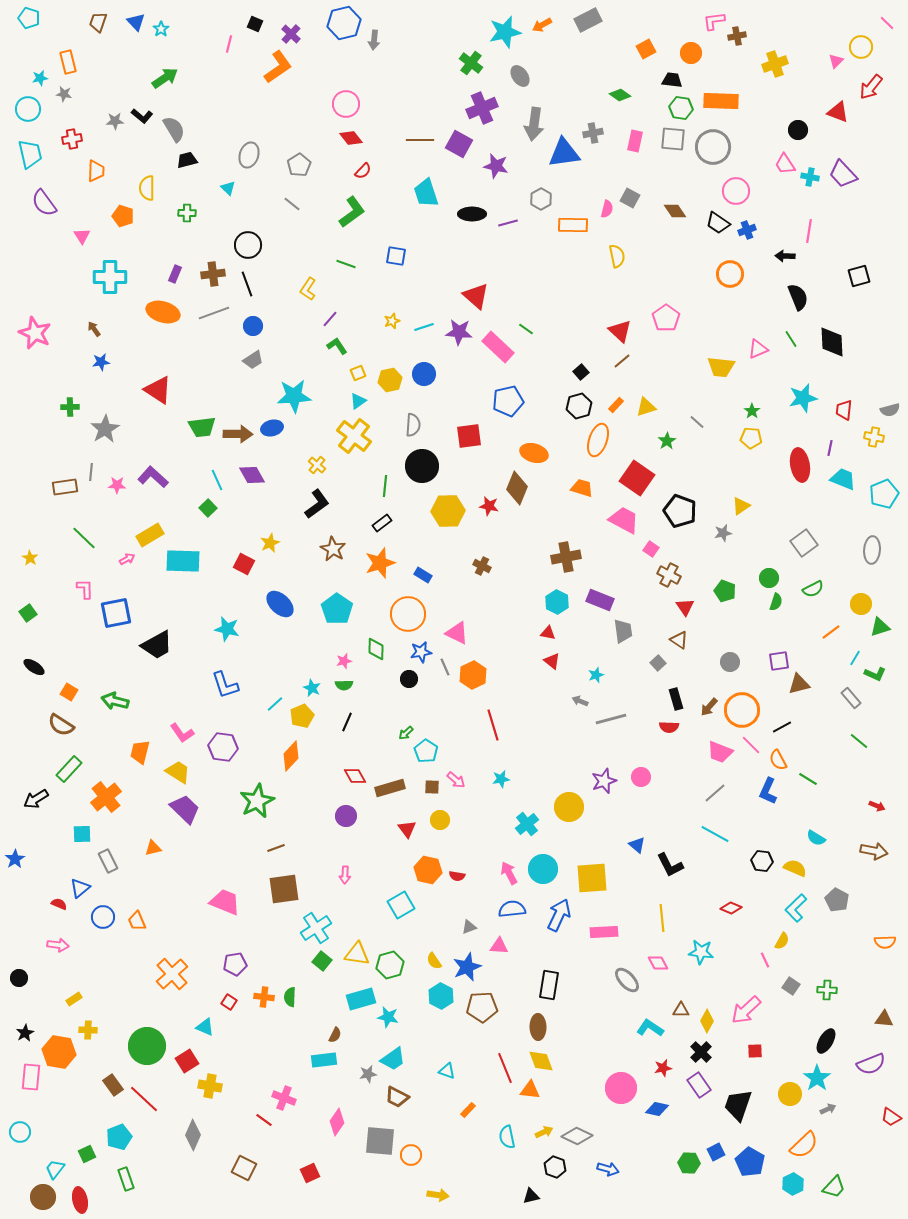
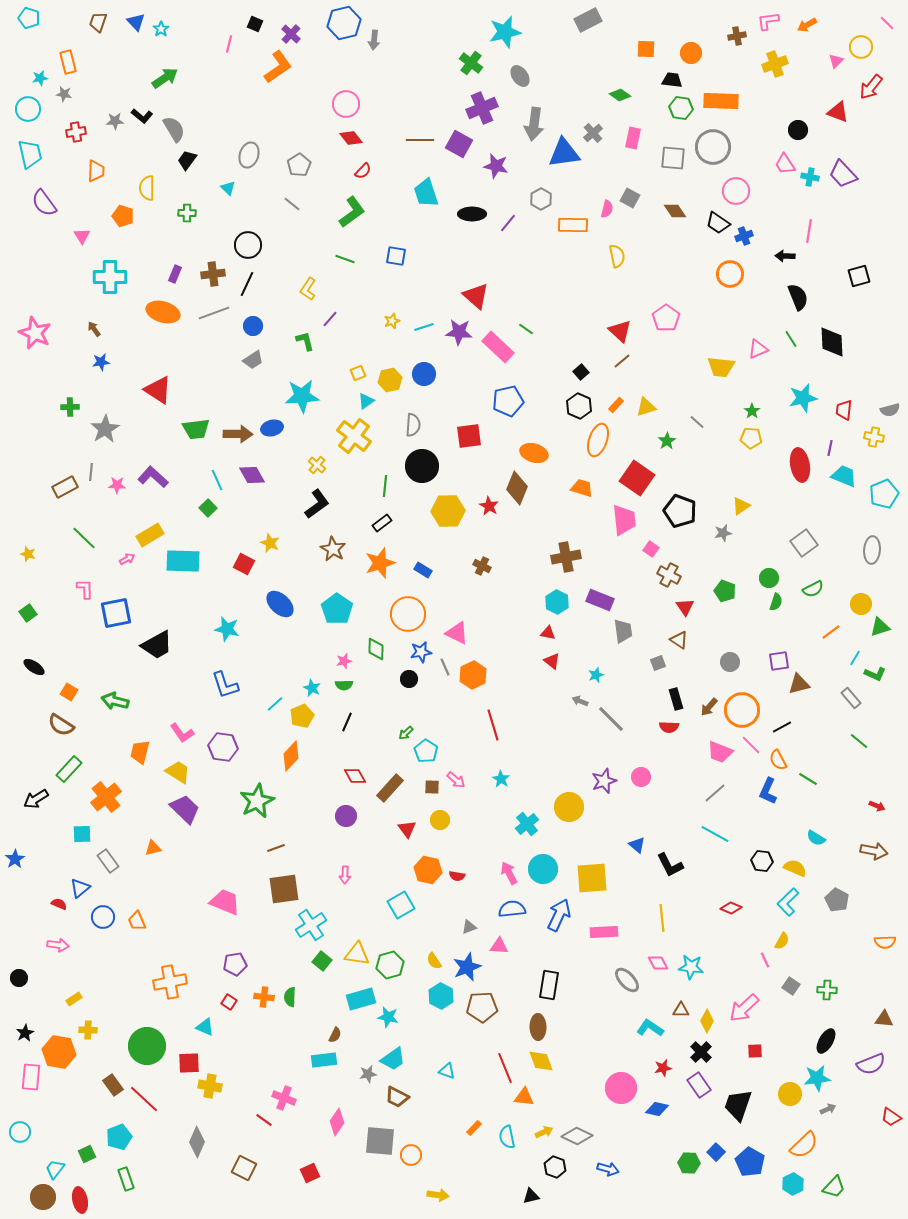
pink L-shape at (714, 21): moved 54 px right
orange arrow at (542, 25): moved 265 px right
orange square at (646, 49): rotated 30 degrees clockwise
gray cross at (593, 133): rotated 30 degrees counterclockwise
red cross at (72, 139): moved 4 px right, 7 px up
gray square at (673, 139): moved 19 px down
pink rectangle at (635, 141): moved 2 px left, 3 px up
black trapezoid at (187, 160): rotated 40 degrees counterclockwise
purple line at (508, 223): rotated 36 degrees counterclockwise
blue cross at (747, 230): moved 3 px left, 6 px down
green line at (346, 264): moved 1 px left, 5 px up
black line at (247, 284): rotated 45 degrees clockwise
green L-shape at (337, 346): moved 32 px left, 5 px up; rotated 20 degrees clockwise
cyan star at (294, 396): moved 8 px right
cyan triangle at (358, 401): moved 8 px right
black hexagon at (579, 406): rotated 20 degrees counterclockwise
green trapezoid at (202, 427): moved 6 px left, 2 px down
cyan trapezoid at (843, 479): moved 1 px right, 3 px up
brown rectangle at (65, 487): rotated 20 degrees counterclockwise
red star at (489, 506): rotated 18 degrees clockwise
pink trapezoid at (624, 520): rotated 56 degrees clockwise
yellow star at (270, 543): rotated 24 degrees counterclockwise
yellow star at (30, 558): moved 2 px left, 4 px up; rotated 14 degrees counterclockwise
blue rectangle at (423, 575): moved 5 px up
gray square at (658, 663): rotated 21 degrees clockwise
gray line at (611, 719): rotated 60 degrees clockwise
cyan star at (501, 779): rotated 30 degrees counterclockwise
brown rectangle at (390, 788): rotated 32 degrees counterclockwise
gray rectangle at (108, 861): rotated 10 degrees counterclockwise
cyan L-shape at (796, 908): moved 8 px left, 6 px up
cyan cross at (316, 928): moved 5 px left, 3 px up
cyan star at (701, 952): moved 10 px left, 15 px down
orange cross at (172, 974): moved 2 px left, 8 px down; rotated 32 degrees clockwise
pink arrow at (746, 1010): moved 2 px left, 2 px up
red square at (187, 1061): moved 2 px right, 2 px down; rotated 30 degrees clockwise
cyan star at (817, 1078): rotated 28 degrees clockwise
orange triangle at (530, 1090): moved 6 px left, 7 px down
orange rectangle at (468, 1110): moved 6 px right, 18 px down
gray diamond at (193, 1135): moved 4 px right, 7 px down
blue square at (716, 1152): rotated 18 degrees counterclockwise
